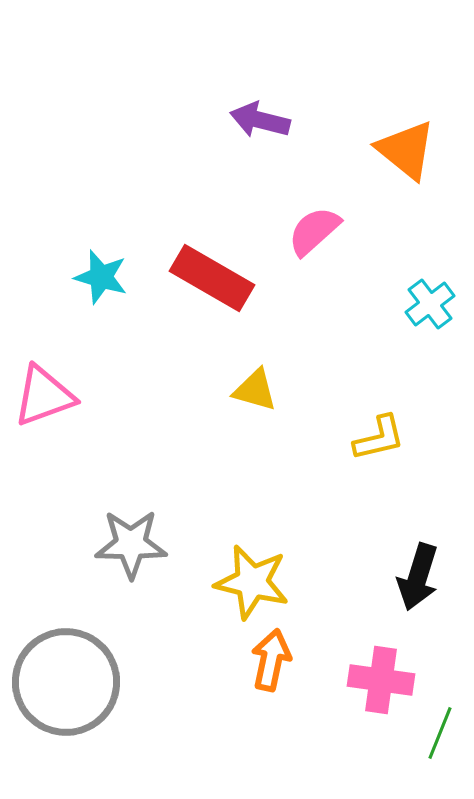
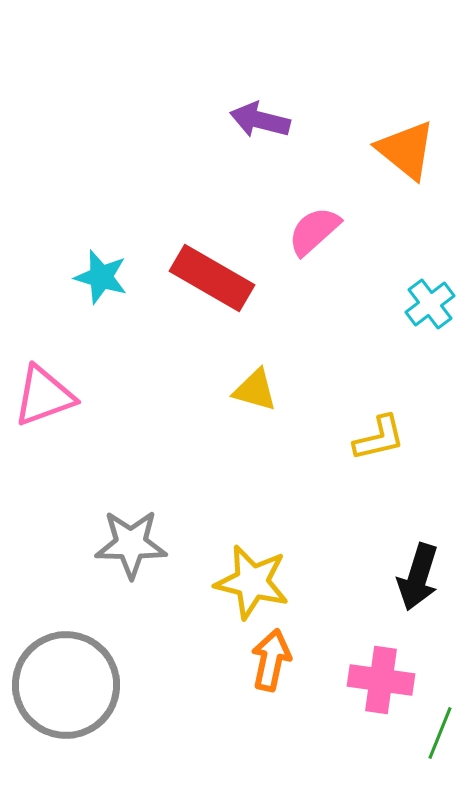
gray circle: moved 3 px down
